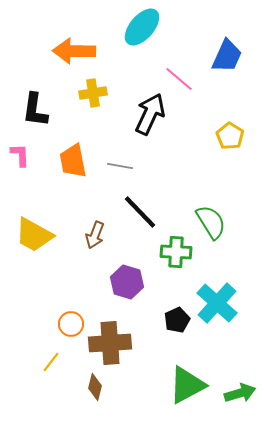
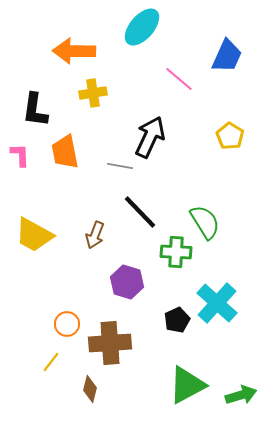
black arrow: moved 23 px down
orange trapezoid: moved 8 px left, 9 px up
green semicircle: moved 6 px left
orange circle: moved 4 px left
brown diamond: moved 5 px left, 2 px down
green arrow: moved 1 px right, 2 px down
